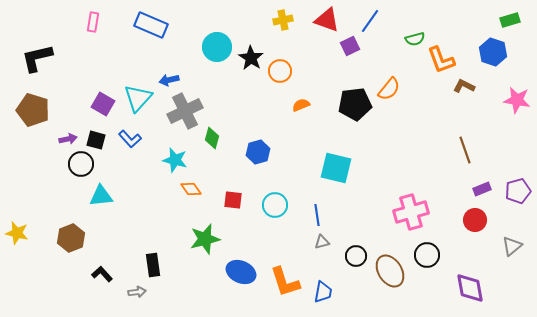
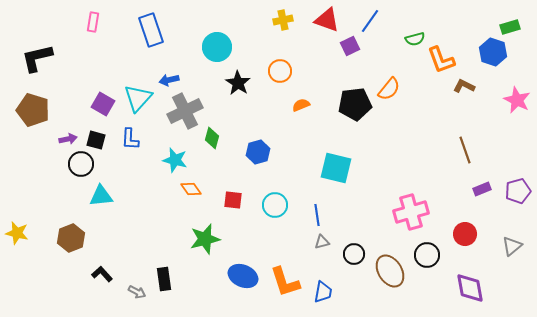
green rectangle at (510, 20): moved 7 px down
blue rectangle at (151, 25): moved 5 px down; rotated 48 degrees clockwise
black star at (251, 58): moved 13 px left, 25 px down
pink star at (517, 100): rotated 16 degrees clockwise
blue L-shape at (130, 139): rotated 45 degrees clockwise
red circle at (475, 220): moved 10 px left, 14 px down
black circle at (356, 256): moved 2 px left, 2 px up
black rectangle at (153, 265): moved 11 px right, 14 px down
blue ellipse at (241, 272): moved 2 px right, 4 px down
gray arrow at (137, 292): rotated 36 degrees clockwise
